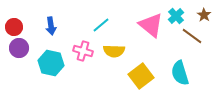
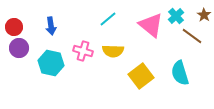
cyan line: moved 7 px right, 6 px up
yellow semicircle: moved 1 px left
